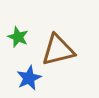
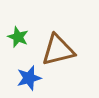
blue star: rotated 10 degrees clockwise
